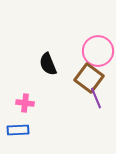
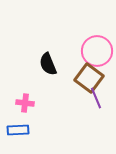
pink circle: moved 1 px left
